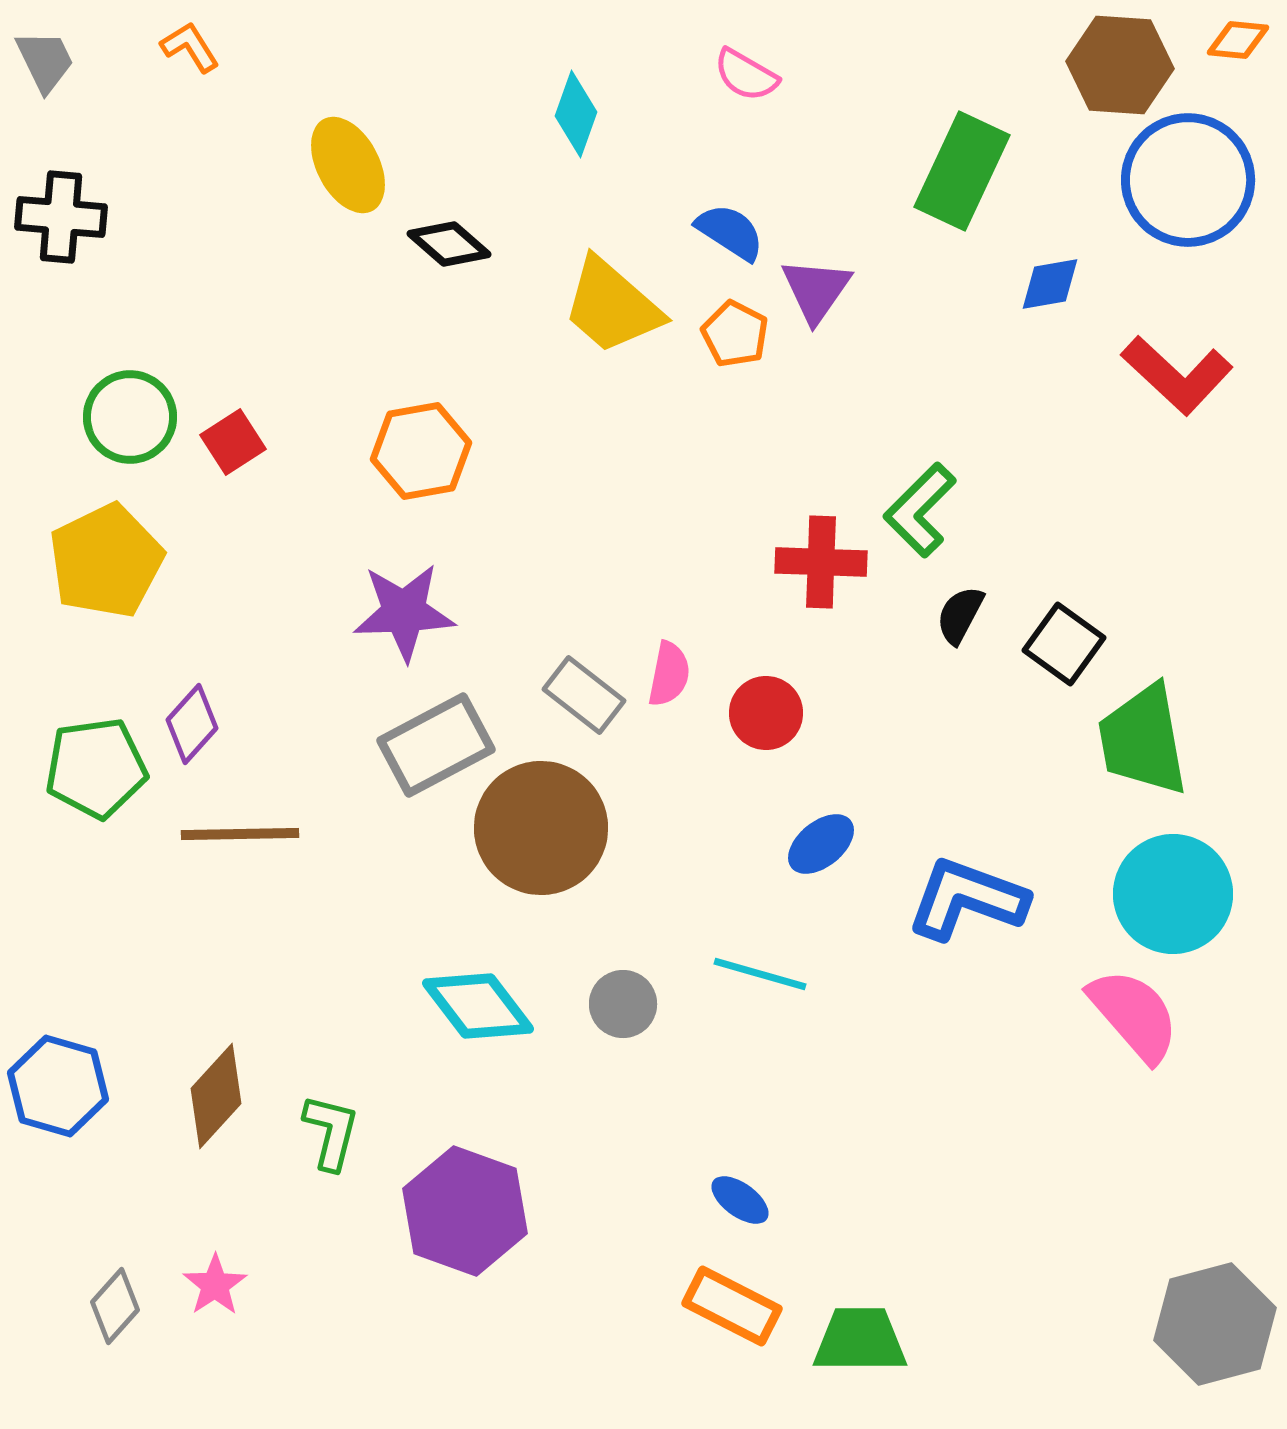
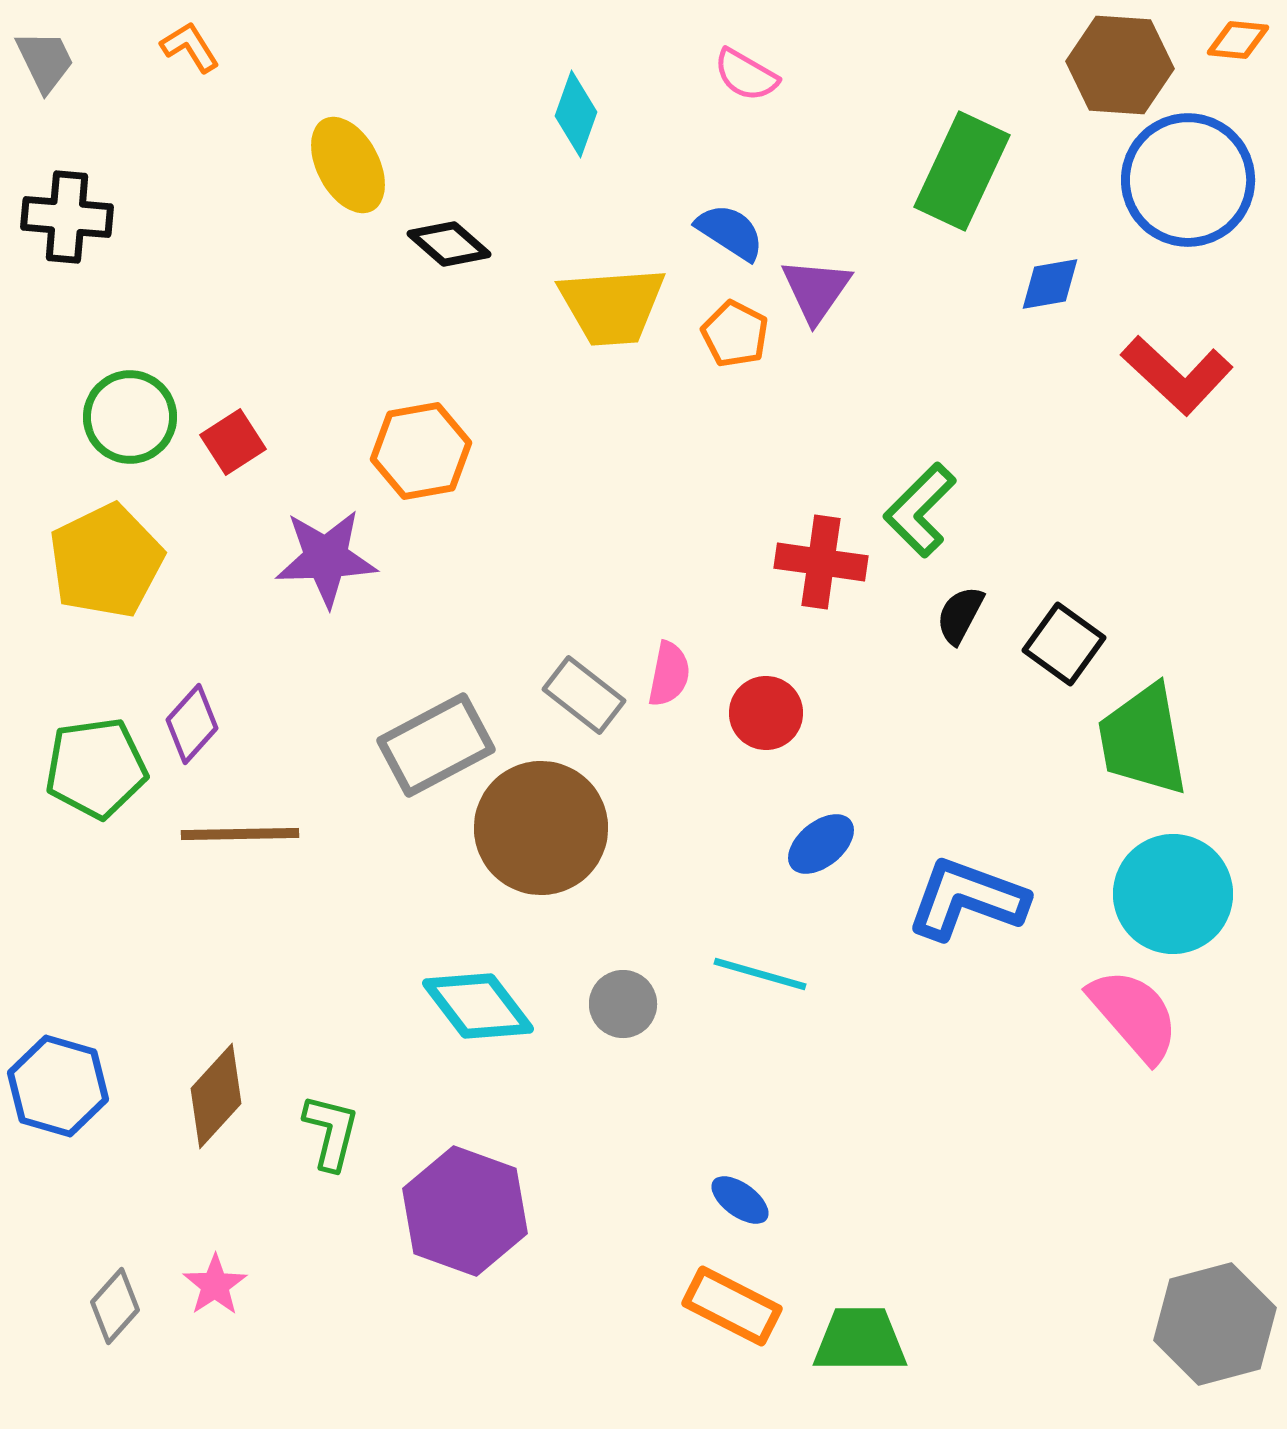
black cross at (61, 217): moved 6 px right
yellow trapezoid at (612, 306): rotated 45 degrees counterclockwise
red cross at (821, 562): rotated 6 degrees clockwise
purple star at (404, 612): moved 78 px left, 54 px up
